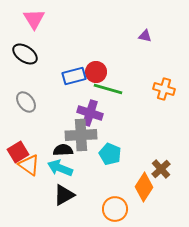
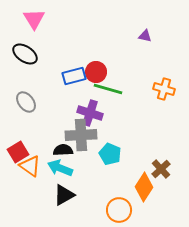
orange triangle: moved 1 px right, 1 px down
orange circle: moved 4 px right, 1 px down
